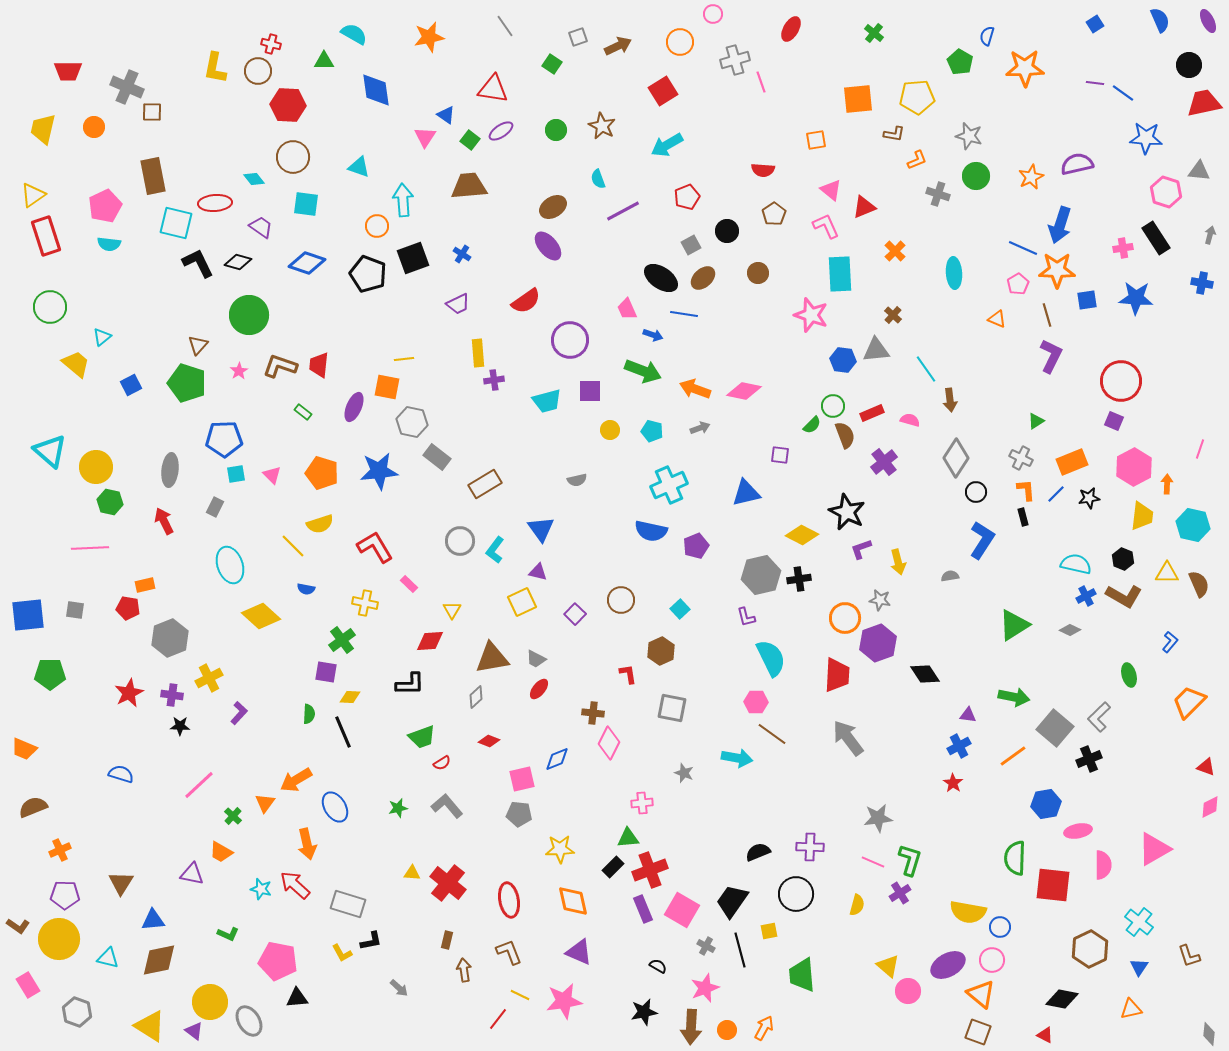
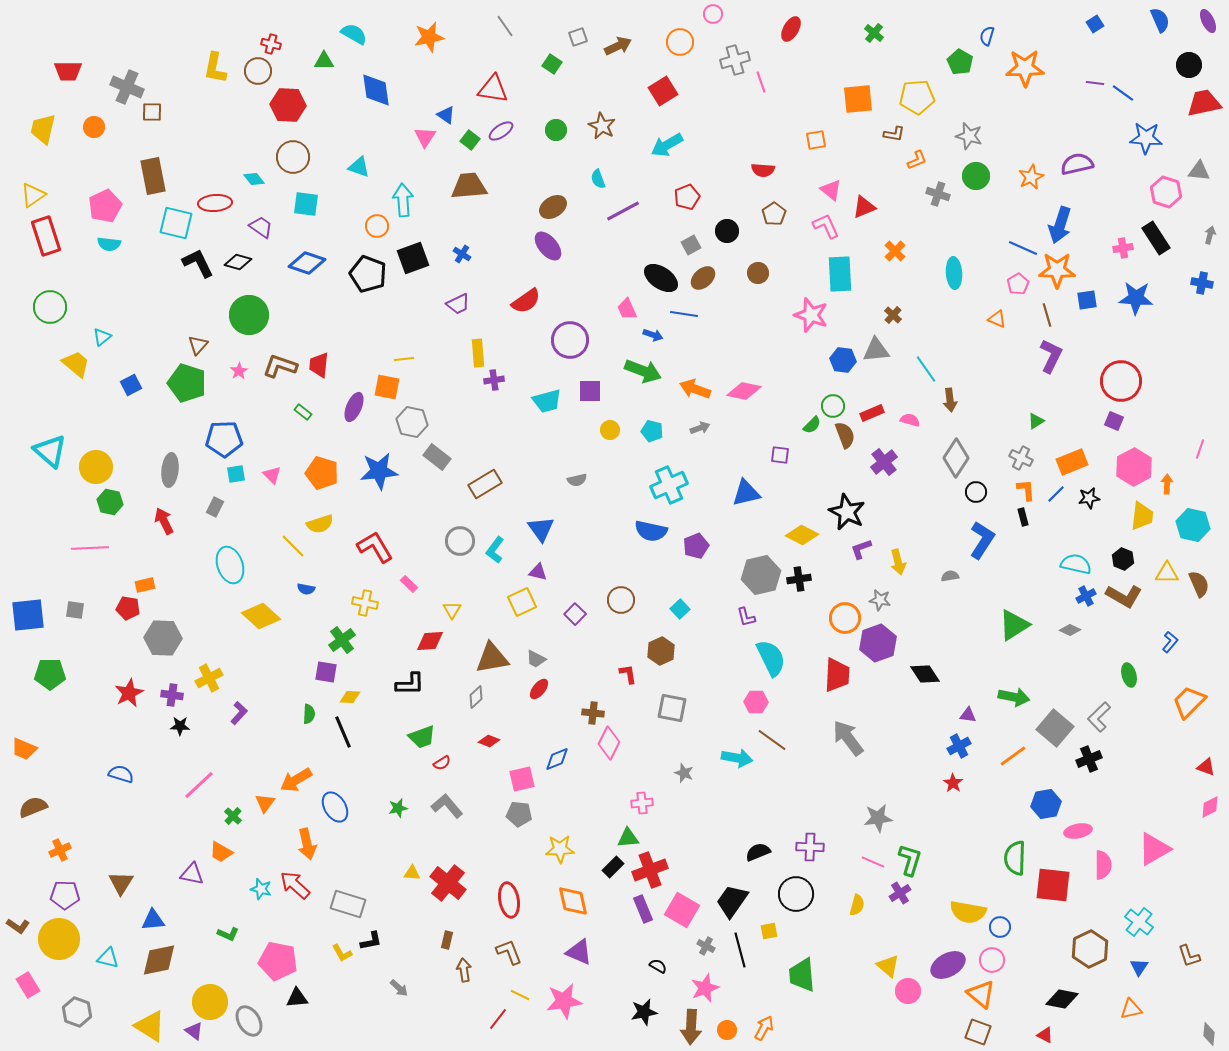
gray hexagon at (170, 638): moved 7 px left; rotated 24 degrees clockwise
brown line at (772, 734): moved 6 px down
